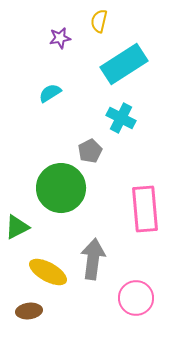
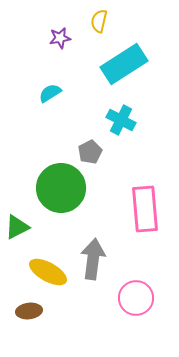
cyan cross: moved 2 px down
gray pentagon: moved 1 px down
